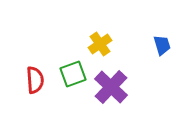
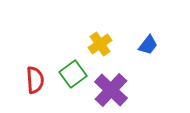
blue trapezoid: moved 14 px left; rotated 55 degrees clockwise
green square: rotated 16 degrees counterclockwise
purple cross: moved 3 px down
